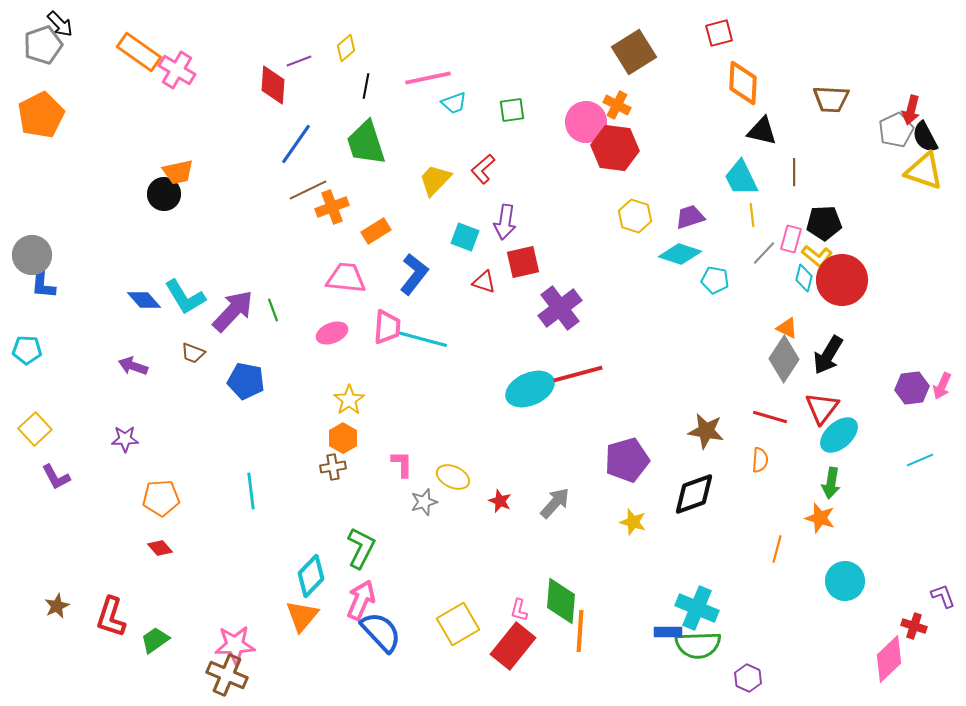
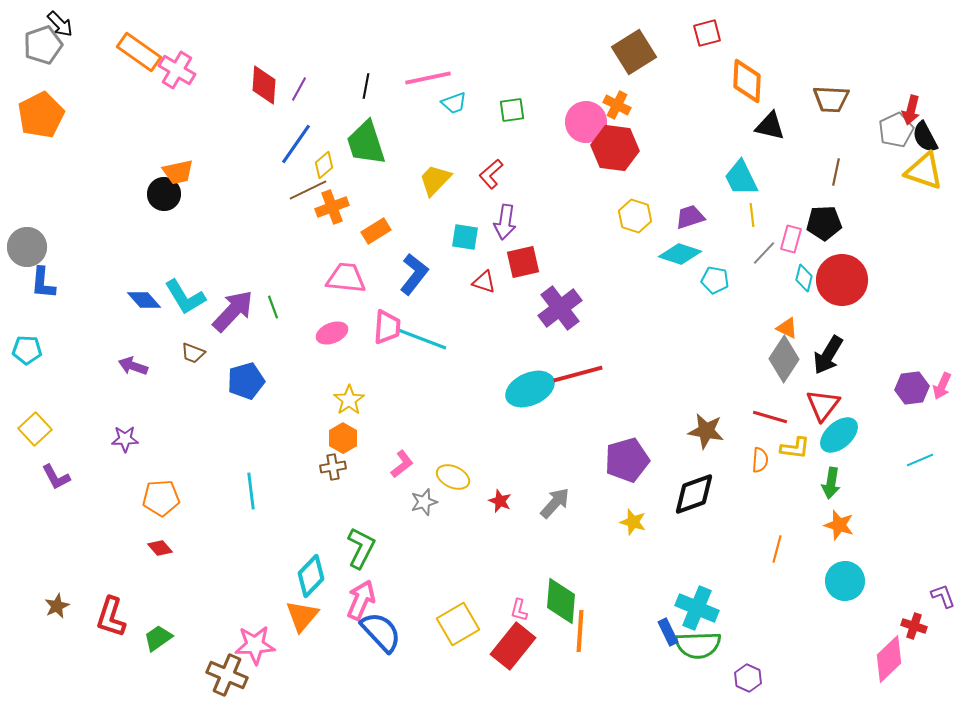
red square at (719, 33): moved 12 px left
yellow diamond at (346, 48): moved 22 px left, 117 px down
purple line at (299, 61): moved 28 px down; rotated 40 degrees counterclockwise
orange diamond at (743, 83): moved 4 px right, 2 px up
red diamond at (273, 85): moved 9 px left
black triangle at (762, 131): moved 8 px right, 5 px up
red L-shape at (483, 169): moved 8 px right, 5 px down
brown line at (794, 172): moved 42 px right; rotated 12 degrees clockwise
cyan square at (465, 237): rotated 12 degrees counterclockwise
gray circle at (32, 255): moved 5 px left, 8 px up
yellow L-shape at (817, 256): moved 22 px left, 192 px down; rotated 32 degrees counterclockwise
green line at (273, 310): moved 3 px up
cyan line at (422, 339): rotated 6 degrees clockwise
blue pentagon at (246, 381): rotated 27 degrees counterclockwise
red triangle at (822, 408): moved 1 px right, 3 px up
pink L-shape at (402, 464): rotated 52 degrees clockwise
orange star at (820, 518): moved 19 px right, 7 px down
blue rectangle at (668, 632): rotated 64 degrees clockwise
green trapezoid at (155, 640): moved 3 px right, 2 px up
pink star at (235, 645): moved 20 px right
